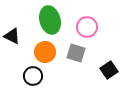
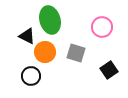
pink circle: moved 15 px right
black triangle: moved 15 px right
black circle: moved 2 px left
